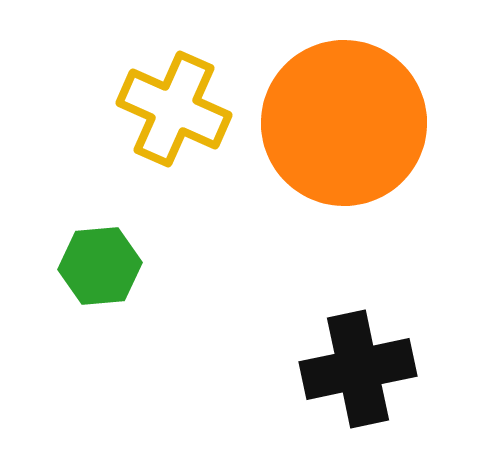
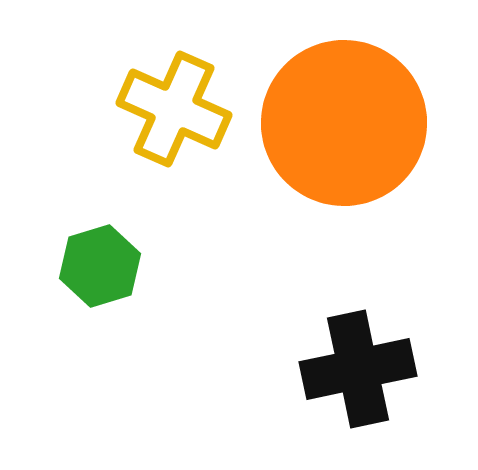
green hexagon: rotated 12 degrees counterclockwise
